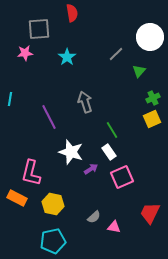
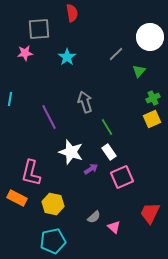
green line: moved 5 px left, 3 px up
pink triangle: rotated 32 degrees clockwise
